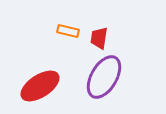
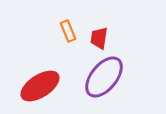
orange rectangle: rotated 55 degrees clockwise
purple ellipse: rotated 9 degrees clockwise
